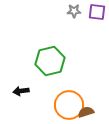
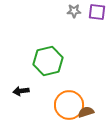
green hexagon: moved 2 px left
